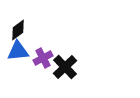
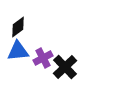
black diamond: moved 3 px up
